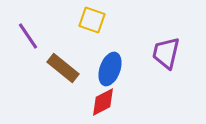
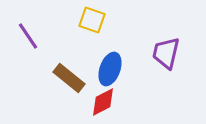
brown rectangle: moved 6 px right, 10 px down
